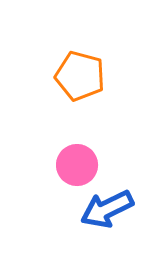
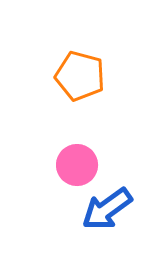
blue arrow: rotated 10 degrees counterclockwise
